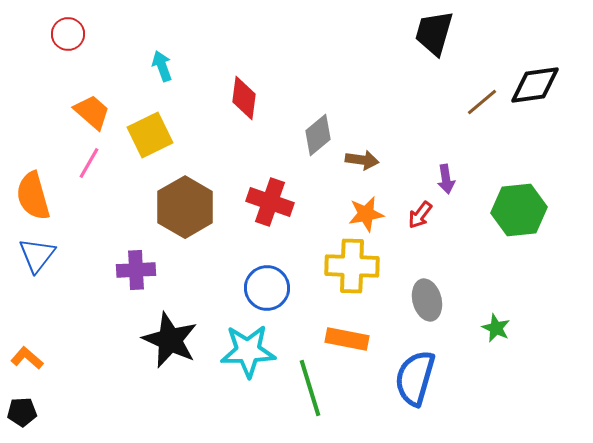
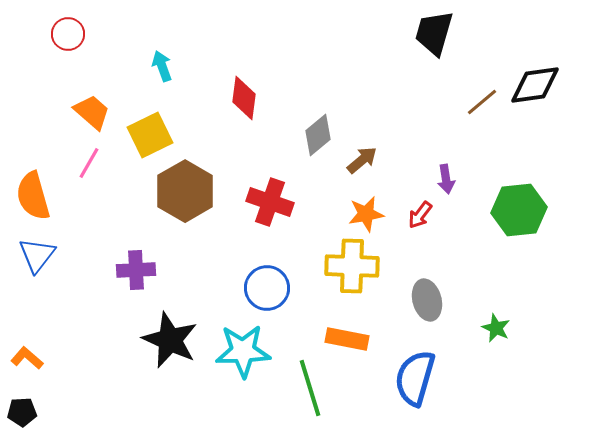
brown arrow: rotated 48 degrees counterclockwise
brown hexagon: moved 16 px up
cyan star: moved 5 px left
